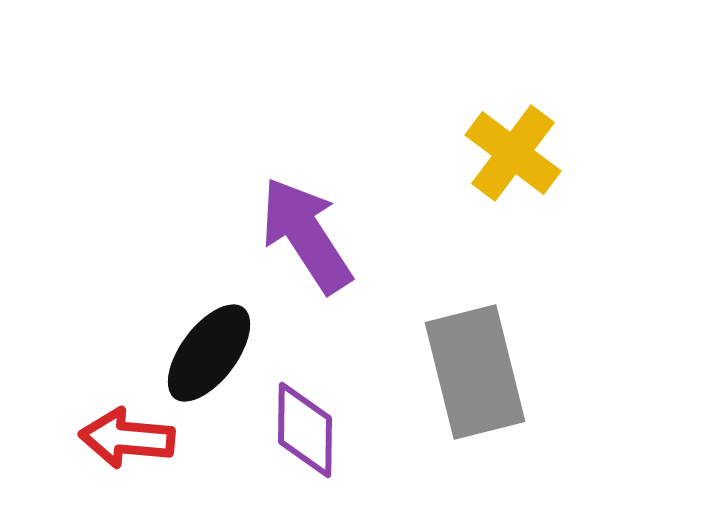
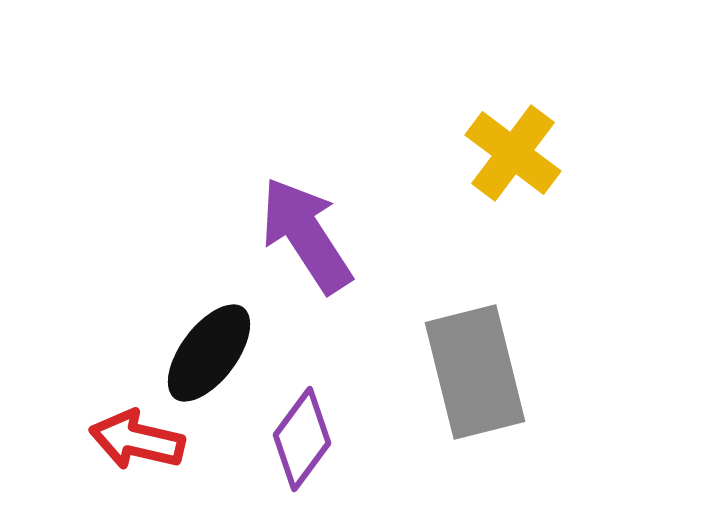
purple diamond: moved 3 px left, 9 px down; rotated 36 degrees clockwise
red arrow: moved 10 px right, 2 px down; rotated 8 degrees clockwise
